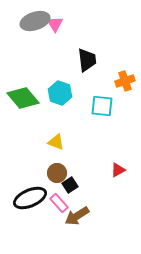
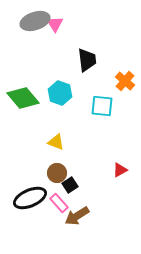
orange cross: rotated 30 degrees counterclockwise
red triangle: moved 2 px right
